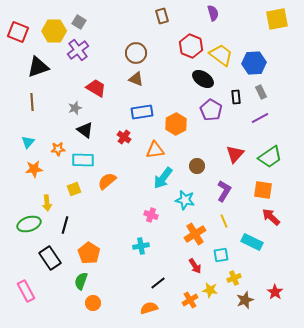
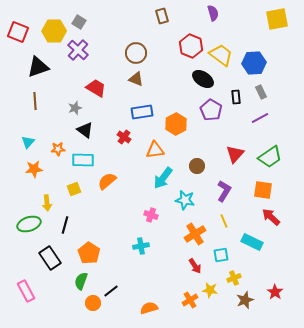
purple cross at (78, 50): rotated 10 degrees counterclockwise
brown line at (32, 102): moved 3 px right, 1 px up
black line at (158, 283): moved 47 px left, 8 px down
